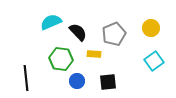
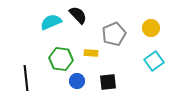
black semicircle: moved 17 px up
yellow rectangle: moved 3 px left, 1 px up
